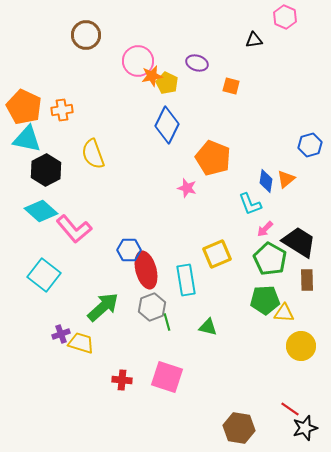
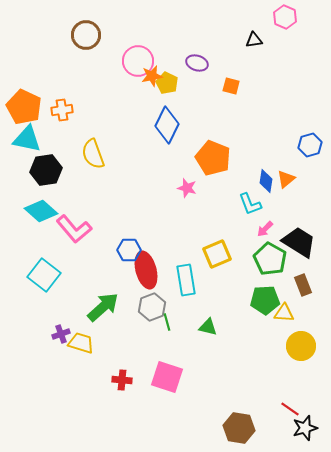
black hexagon at (46, 170): rotated 20 degrees clockwise
brown rectangle at (307, 280): moved 4 px left, 5 px down; rotated 20 degrees counterclockwise
